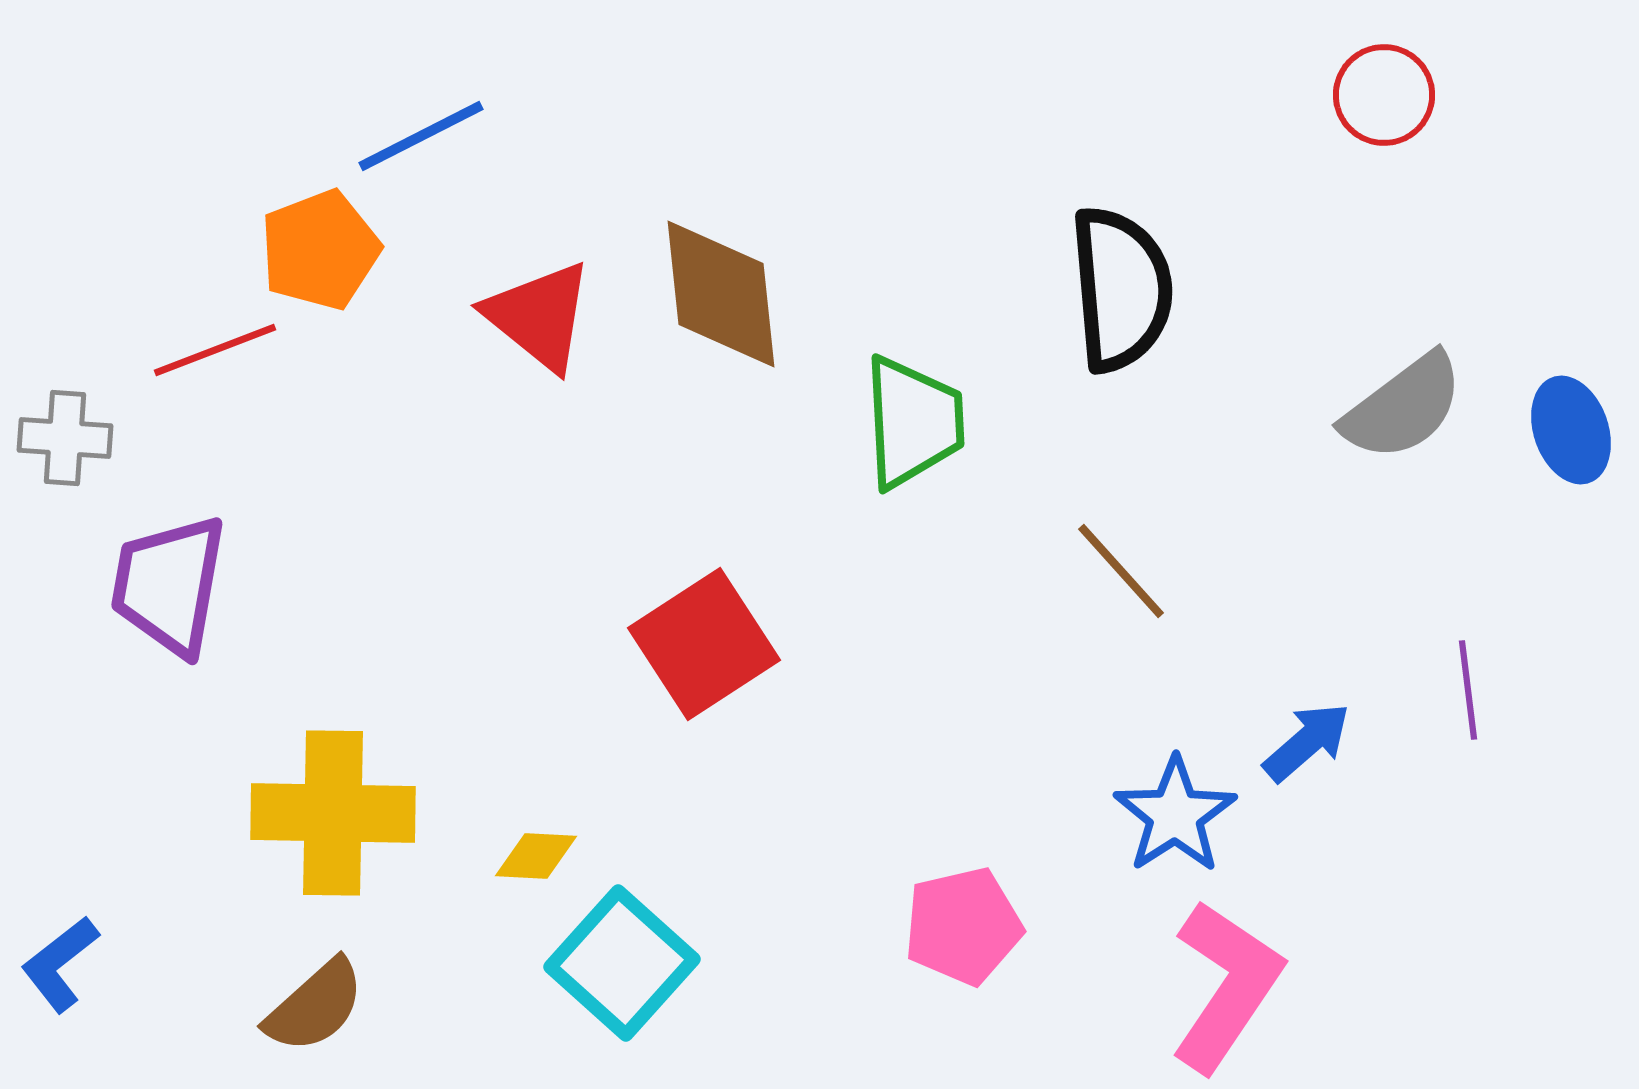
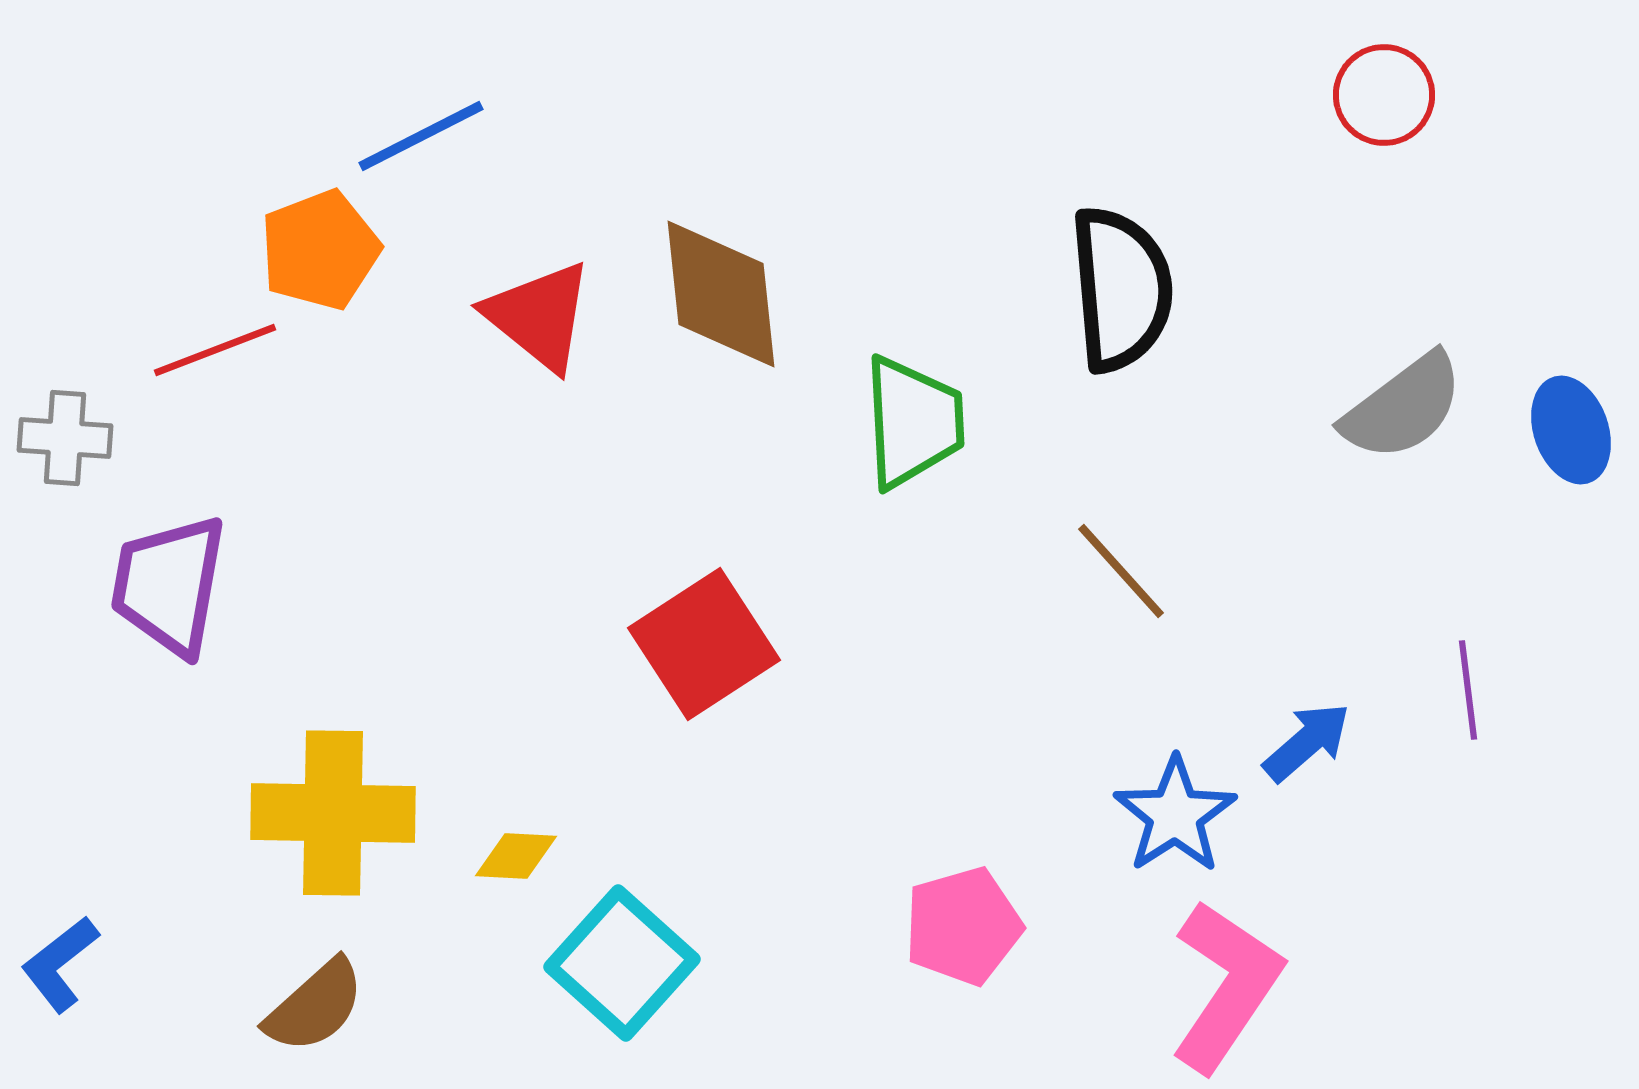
yellow diamond: moved 20 px left
pink pentagon: rotated 3 degrees counterclockwise
